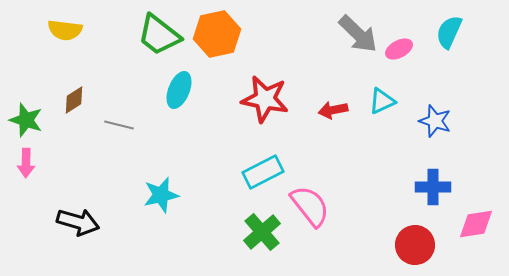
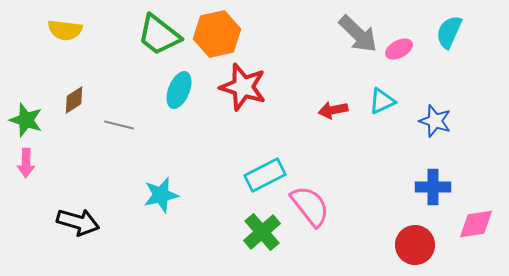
red star: moved 22 px left, 12 px up; rotated 6 degrees clockwise
cyan rectangle: moved 2 px right, 3 px down
